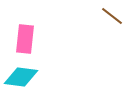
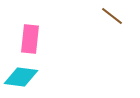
pink rectangle: moved 5 px right
